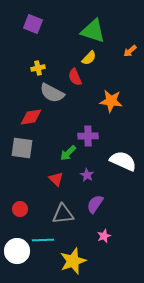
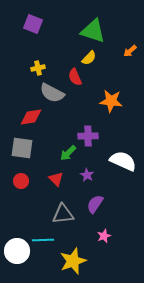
red circle: moved 1 px right, 28 px up
